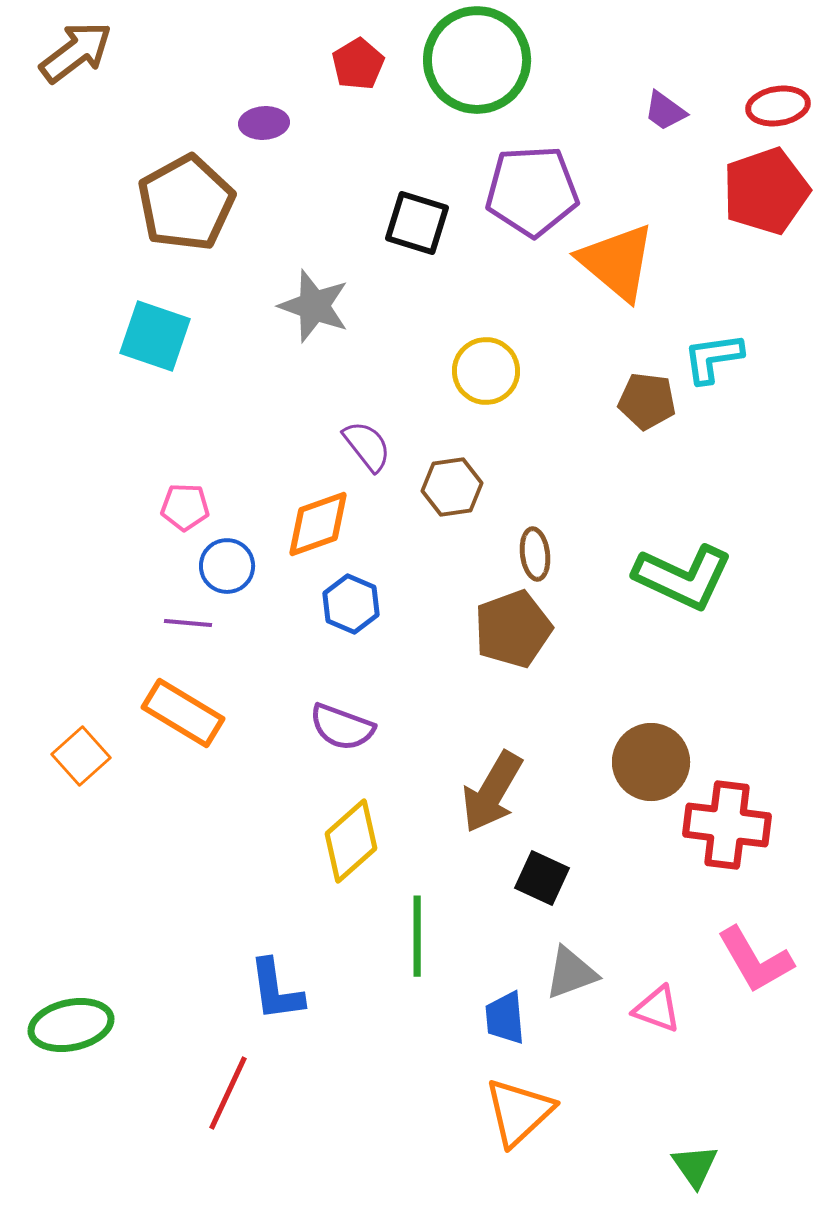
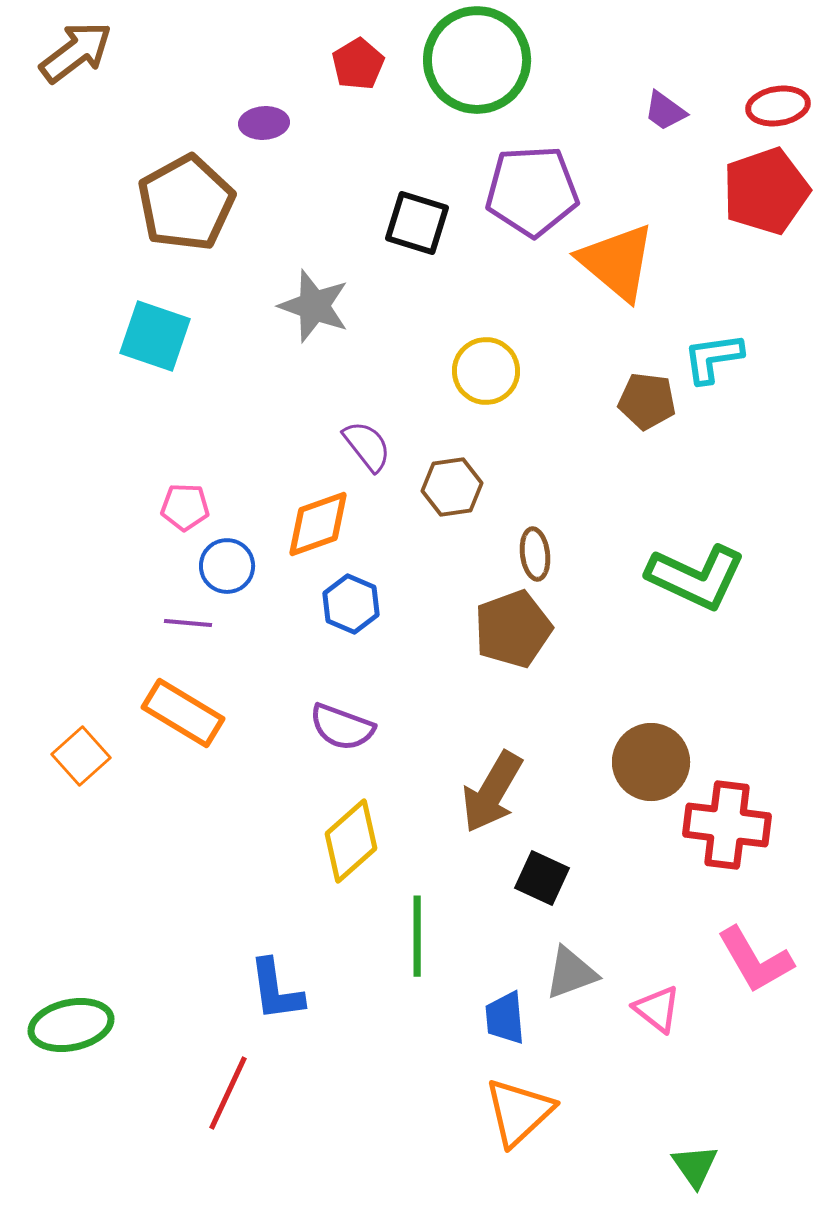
green L-shape at (683, 577): moved 13 px right
pink triangle at (657, 1009): rotated 18 degrees clockwise
